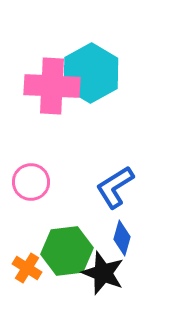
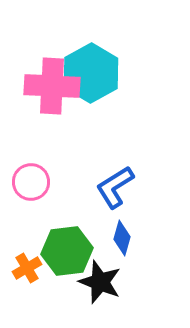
orange cross: rotated 28 degrees clockwise
black star: moved 3 px left, 9 px down
